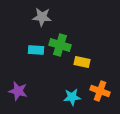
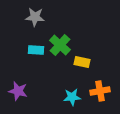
gray star: moved 7 px left
green cross: rotated 25 degrees clockwise
orange cross: rotated 30 degrees counterclockwise
